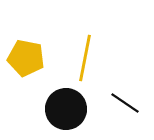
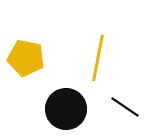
yellow line: moved 13 px right
black line: moved 4 px down
